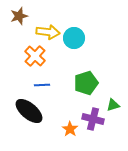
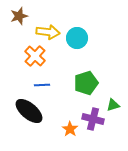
cyan circle: moved 3 px right
